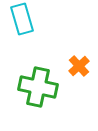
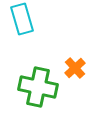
orange cross: moved 4 px left, 2 px down
